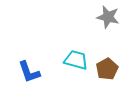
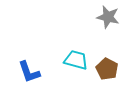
brown pentagon: rotated 15 degrees counterclockwise
